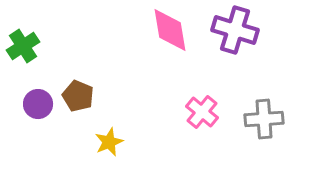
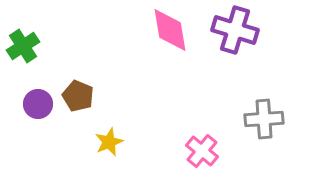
pink cross: moved 39 px down
